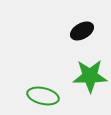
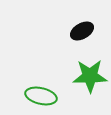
green ellipse: moved 2 px left
